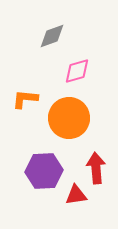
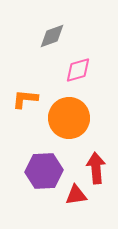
pink diamond: moved 1 px right, 1 px up
